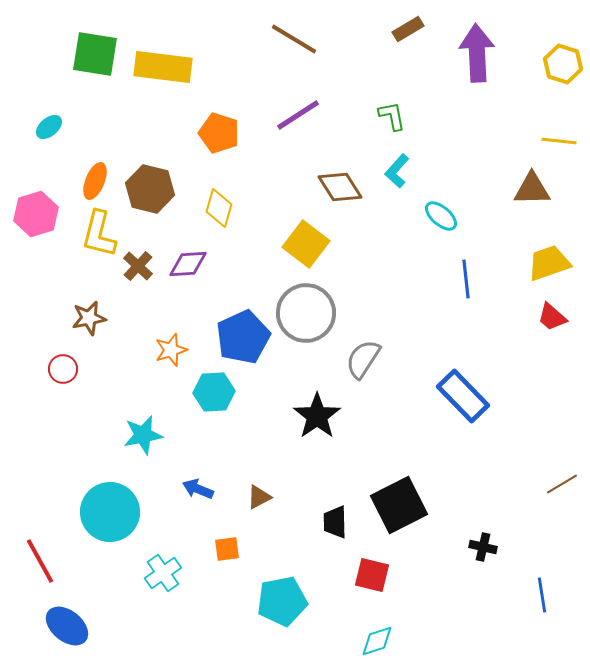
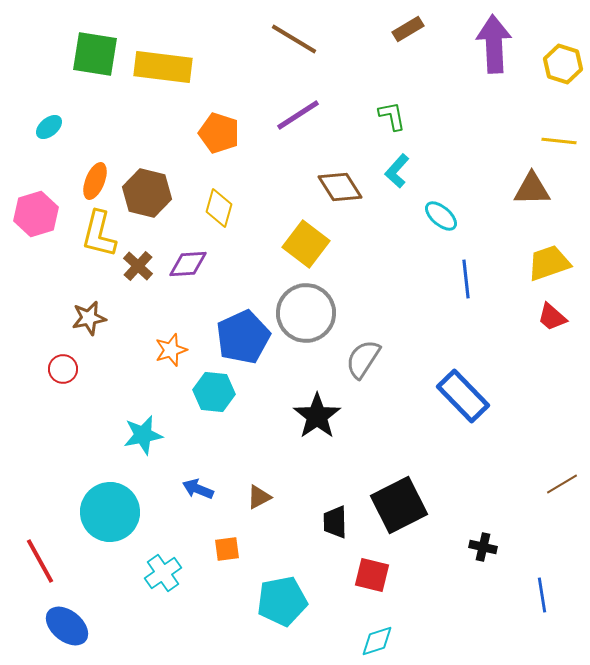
purple arrow at (477, 53): moved 17 px right, 9 px up
brown hexagon at (150, 189): moved 3 px left, 4 px down
cyan hexagon at (214, 392): rotated 9 degrees clockwise
